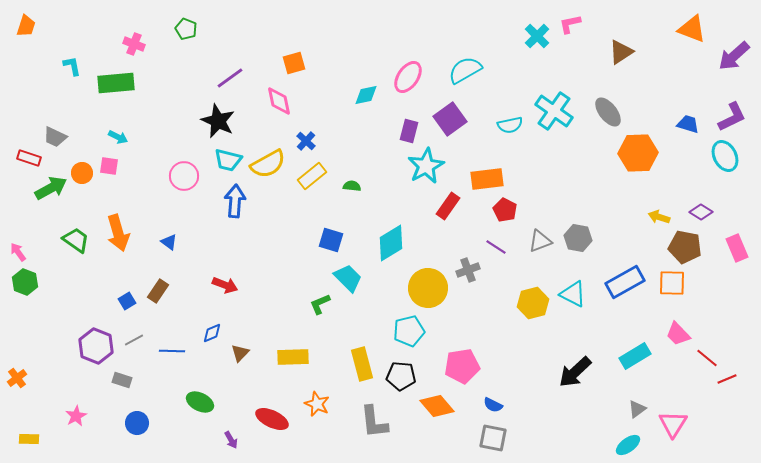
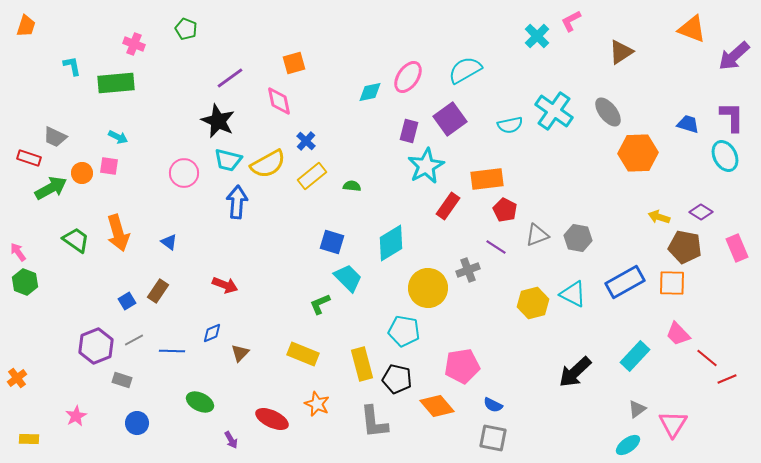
pink L-shape at (570, 24): moved 1 px right, 3 px up; rotated 15 degrees counterclockwise
cyan diamond at (366, 95): moved 4 px right, 3 px up
purple L-shape at (732, 117): rotated 64 degrees counterclockwise
pink circle at (184, 176): moved 3 px up
blue arrow at (235, 201): moved 2 px right, 1 px down
blue square at (331, 240): moved 1 px right, 2 px down
gray triangle at (540, 241): moved 3 px left, 6 px up
cyan pentagon at (409, 331): moved 5 px left; rotated 24 degrees clockwise
purple hexagon at (96, 346): rotated 16 degrees clockwise
cyan rectangle at (635, 356): rotated 16 degrees counterclockwise
yellow rectangle at (293, 357): moved 10 px right, 3 px up; rotated 24 degrees clockwise
black pentagon at (401, 376): moved 4 px left, 3 px down; rotated 8 degrees clockwise
